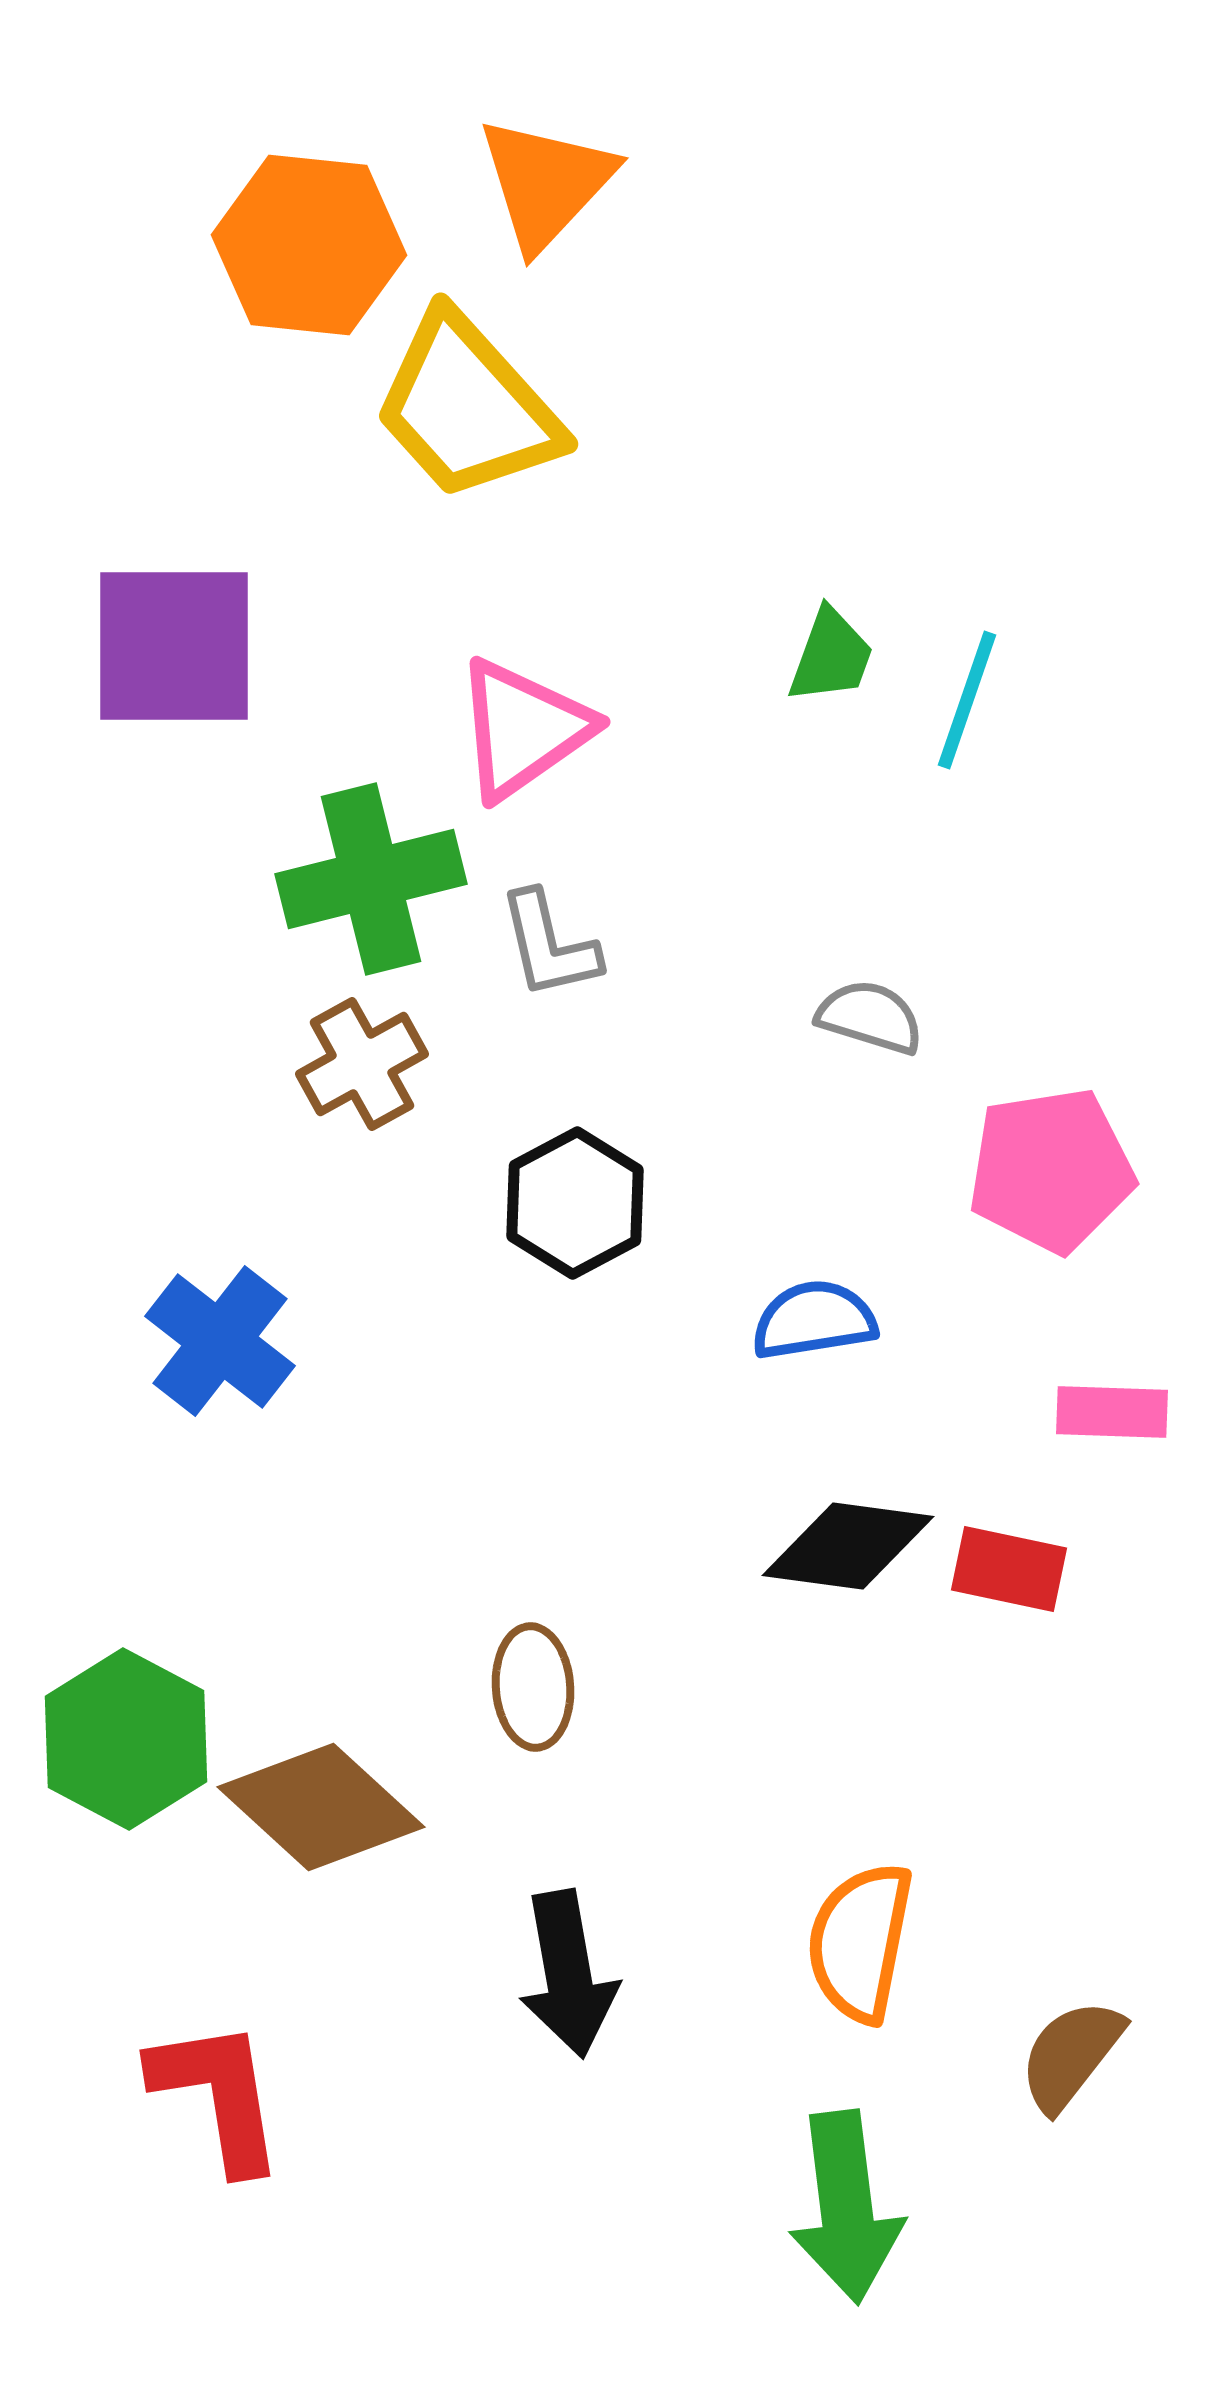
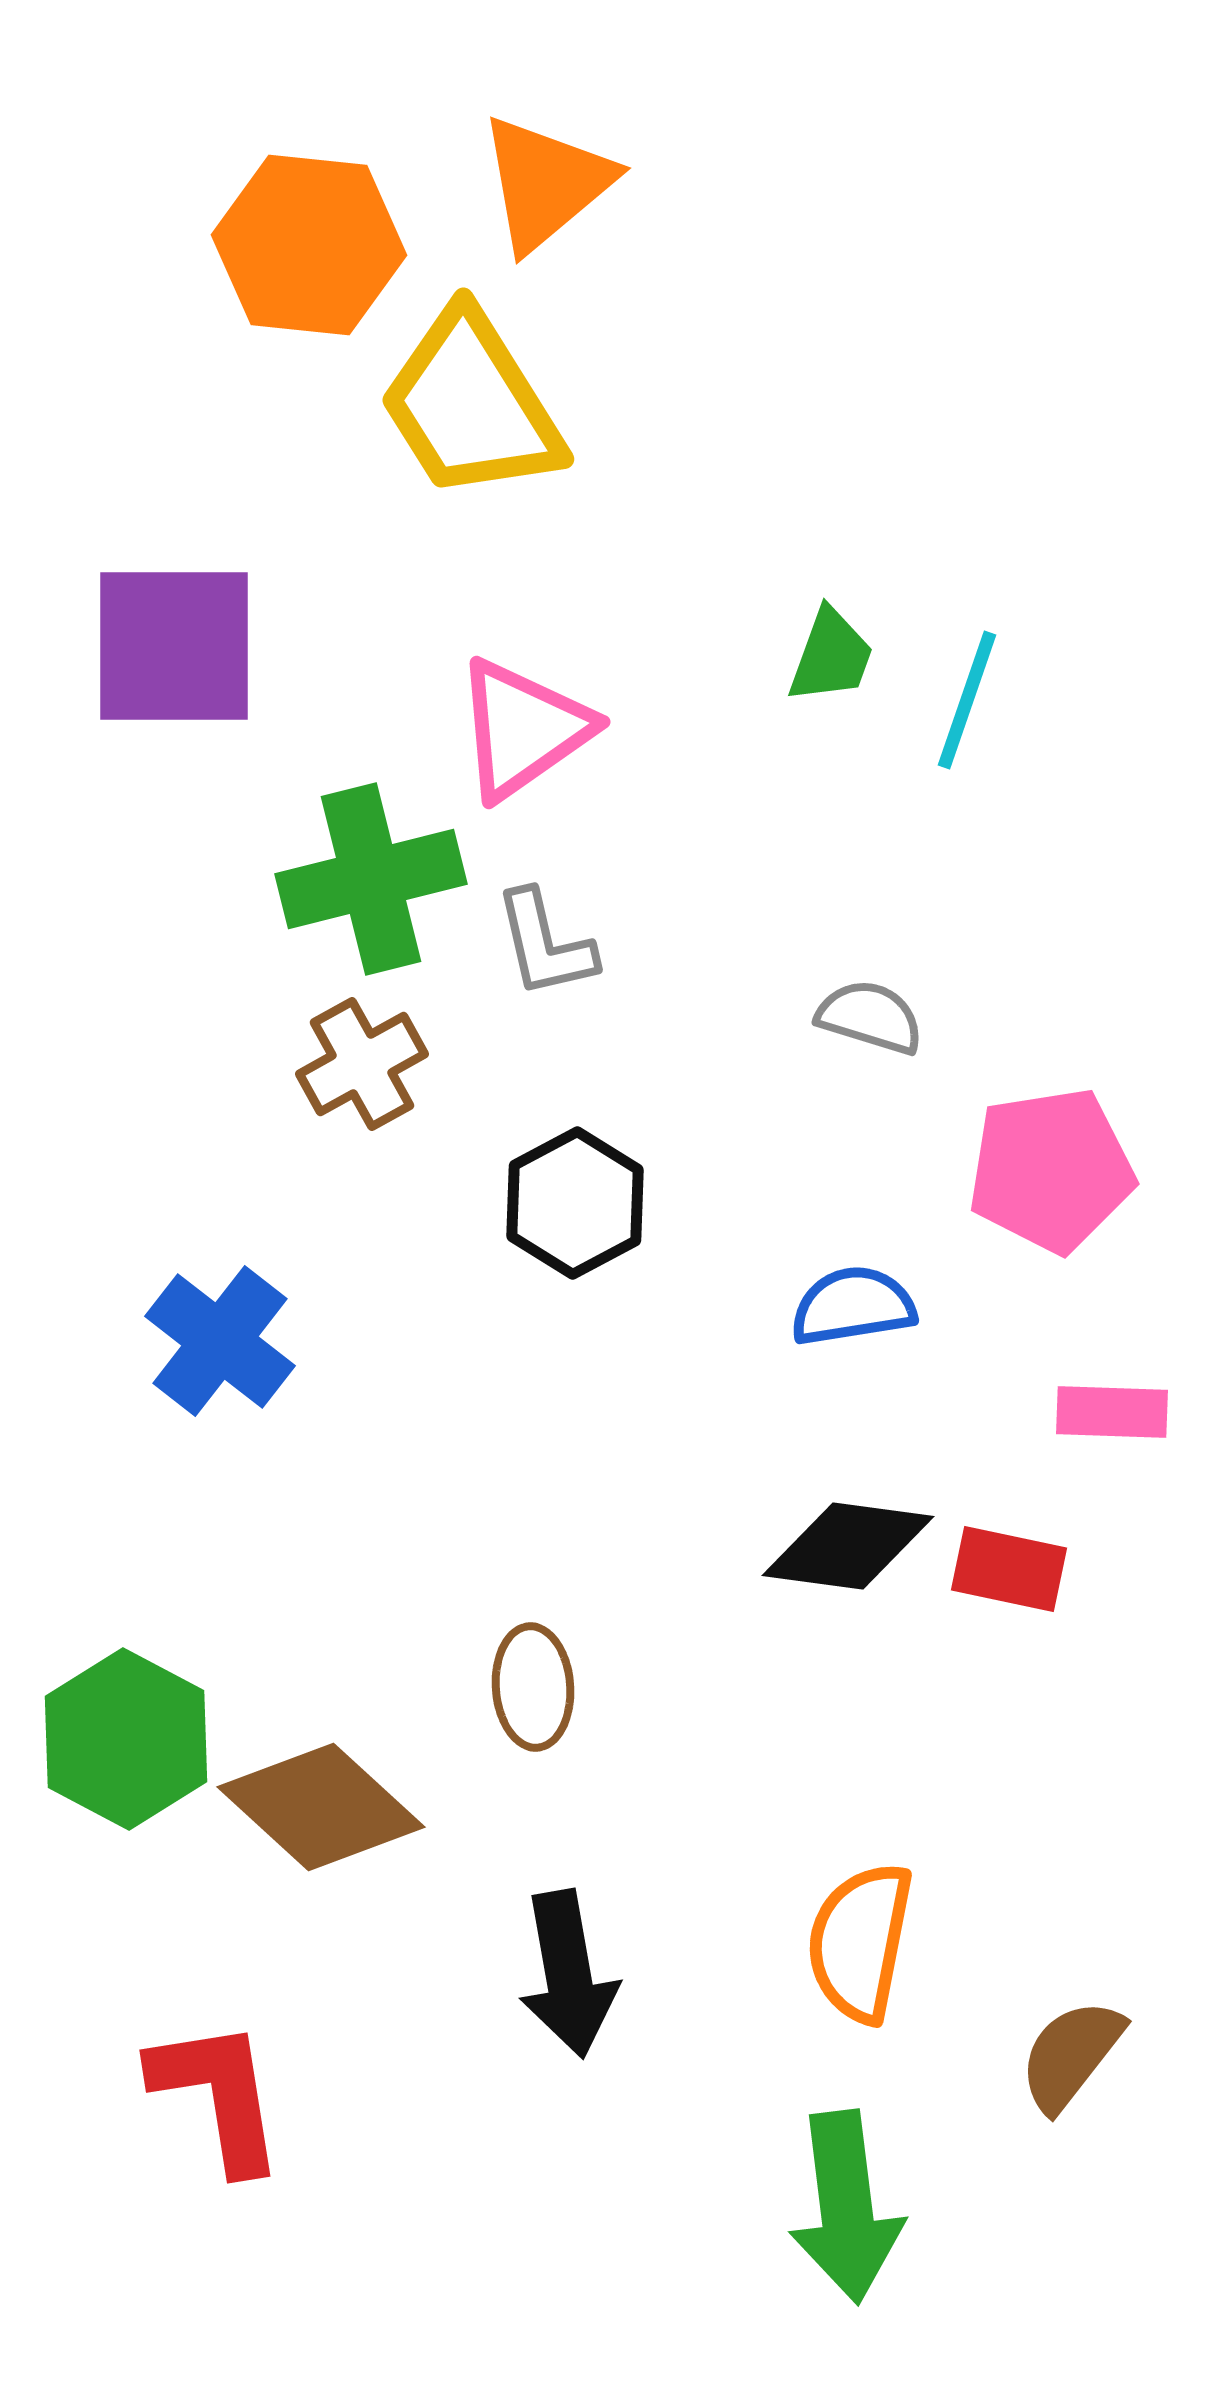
orange triangle: rotated 7 degrees clockwise
yellow trapezoid: moved 4 px right, 2 px up; rotated 10 degrees clockwise
gray L-shape: moved 4 px left, 1 px up
blue semicircle: moved 39 px right, 14 px up
